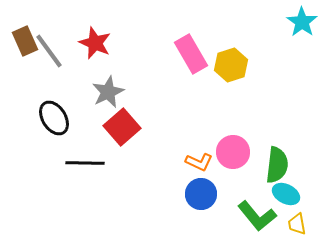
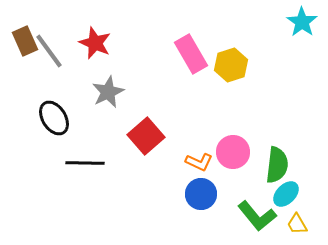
red square: moved 24 px right, 9 px down
cyan ellipse: rotated 72 degrees counterclockwise
yellow trapezoid: rotated 20 degrees counterclockwise
